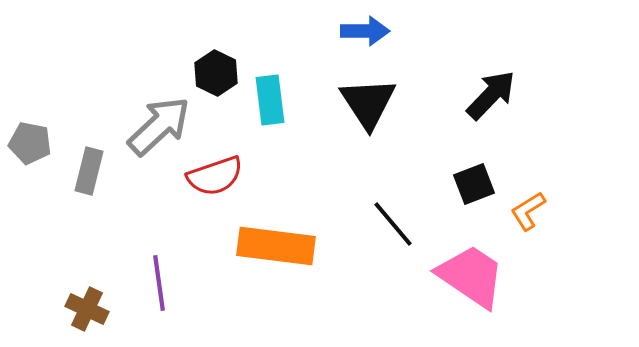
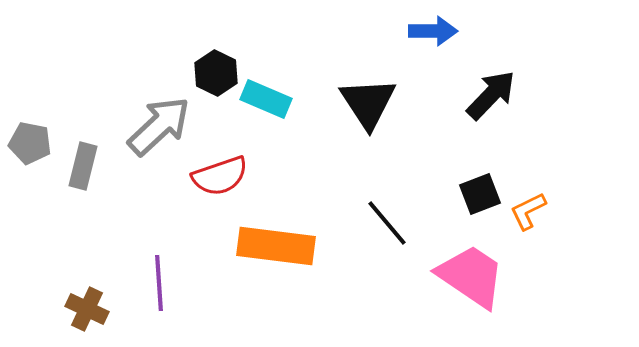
blue arrow: moved 68 px right
cyan rectangle: moved 4 px left, 1 px up; rotated 60 degrees counterclockwise
gray rectangle: moved 6 px left, 5 px up
red semicircle: moved 5 px right
black square: moved 6 px right, 10 px down
orange L-shape: rotated 6 degrees clockwise
black line: moved 6 px left, 1 px up
purple line: rotated 4 degrees clockwise
